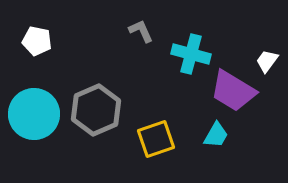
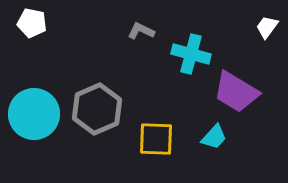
gray L-shape: rotated 40 degrees counterclockwise
white pentagon: moved 5 px left, 18 px up
white trapezoid: moved 34 px up
purple trapezoid: moved 3 px right, 1 px down
gray hexagon: moved 1 px right, 1 px up
cyan trapezoid: moved 2 px left, 2 px down; rotated 12 degrees clockwise
yellow square: rotated 21 degrees clockwise
